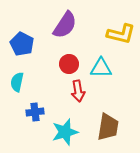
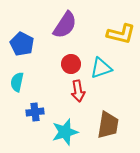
red circle: moved 2 px right
cyan triangle: rotated 20 degrees counterclockwise
brown trapezoid: moved 2 px up
